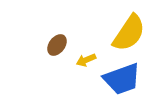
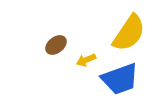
brown ellipse: moved 1 px left; rotated 15 degrees clockwise
blue trapezoid: moved 2 px left
